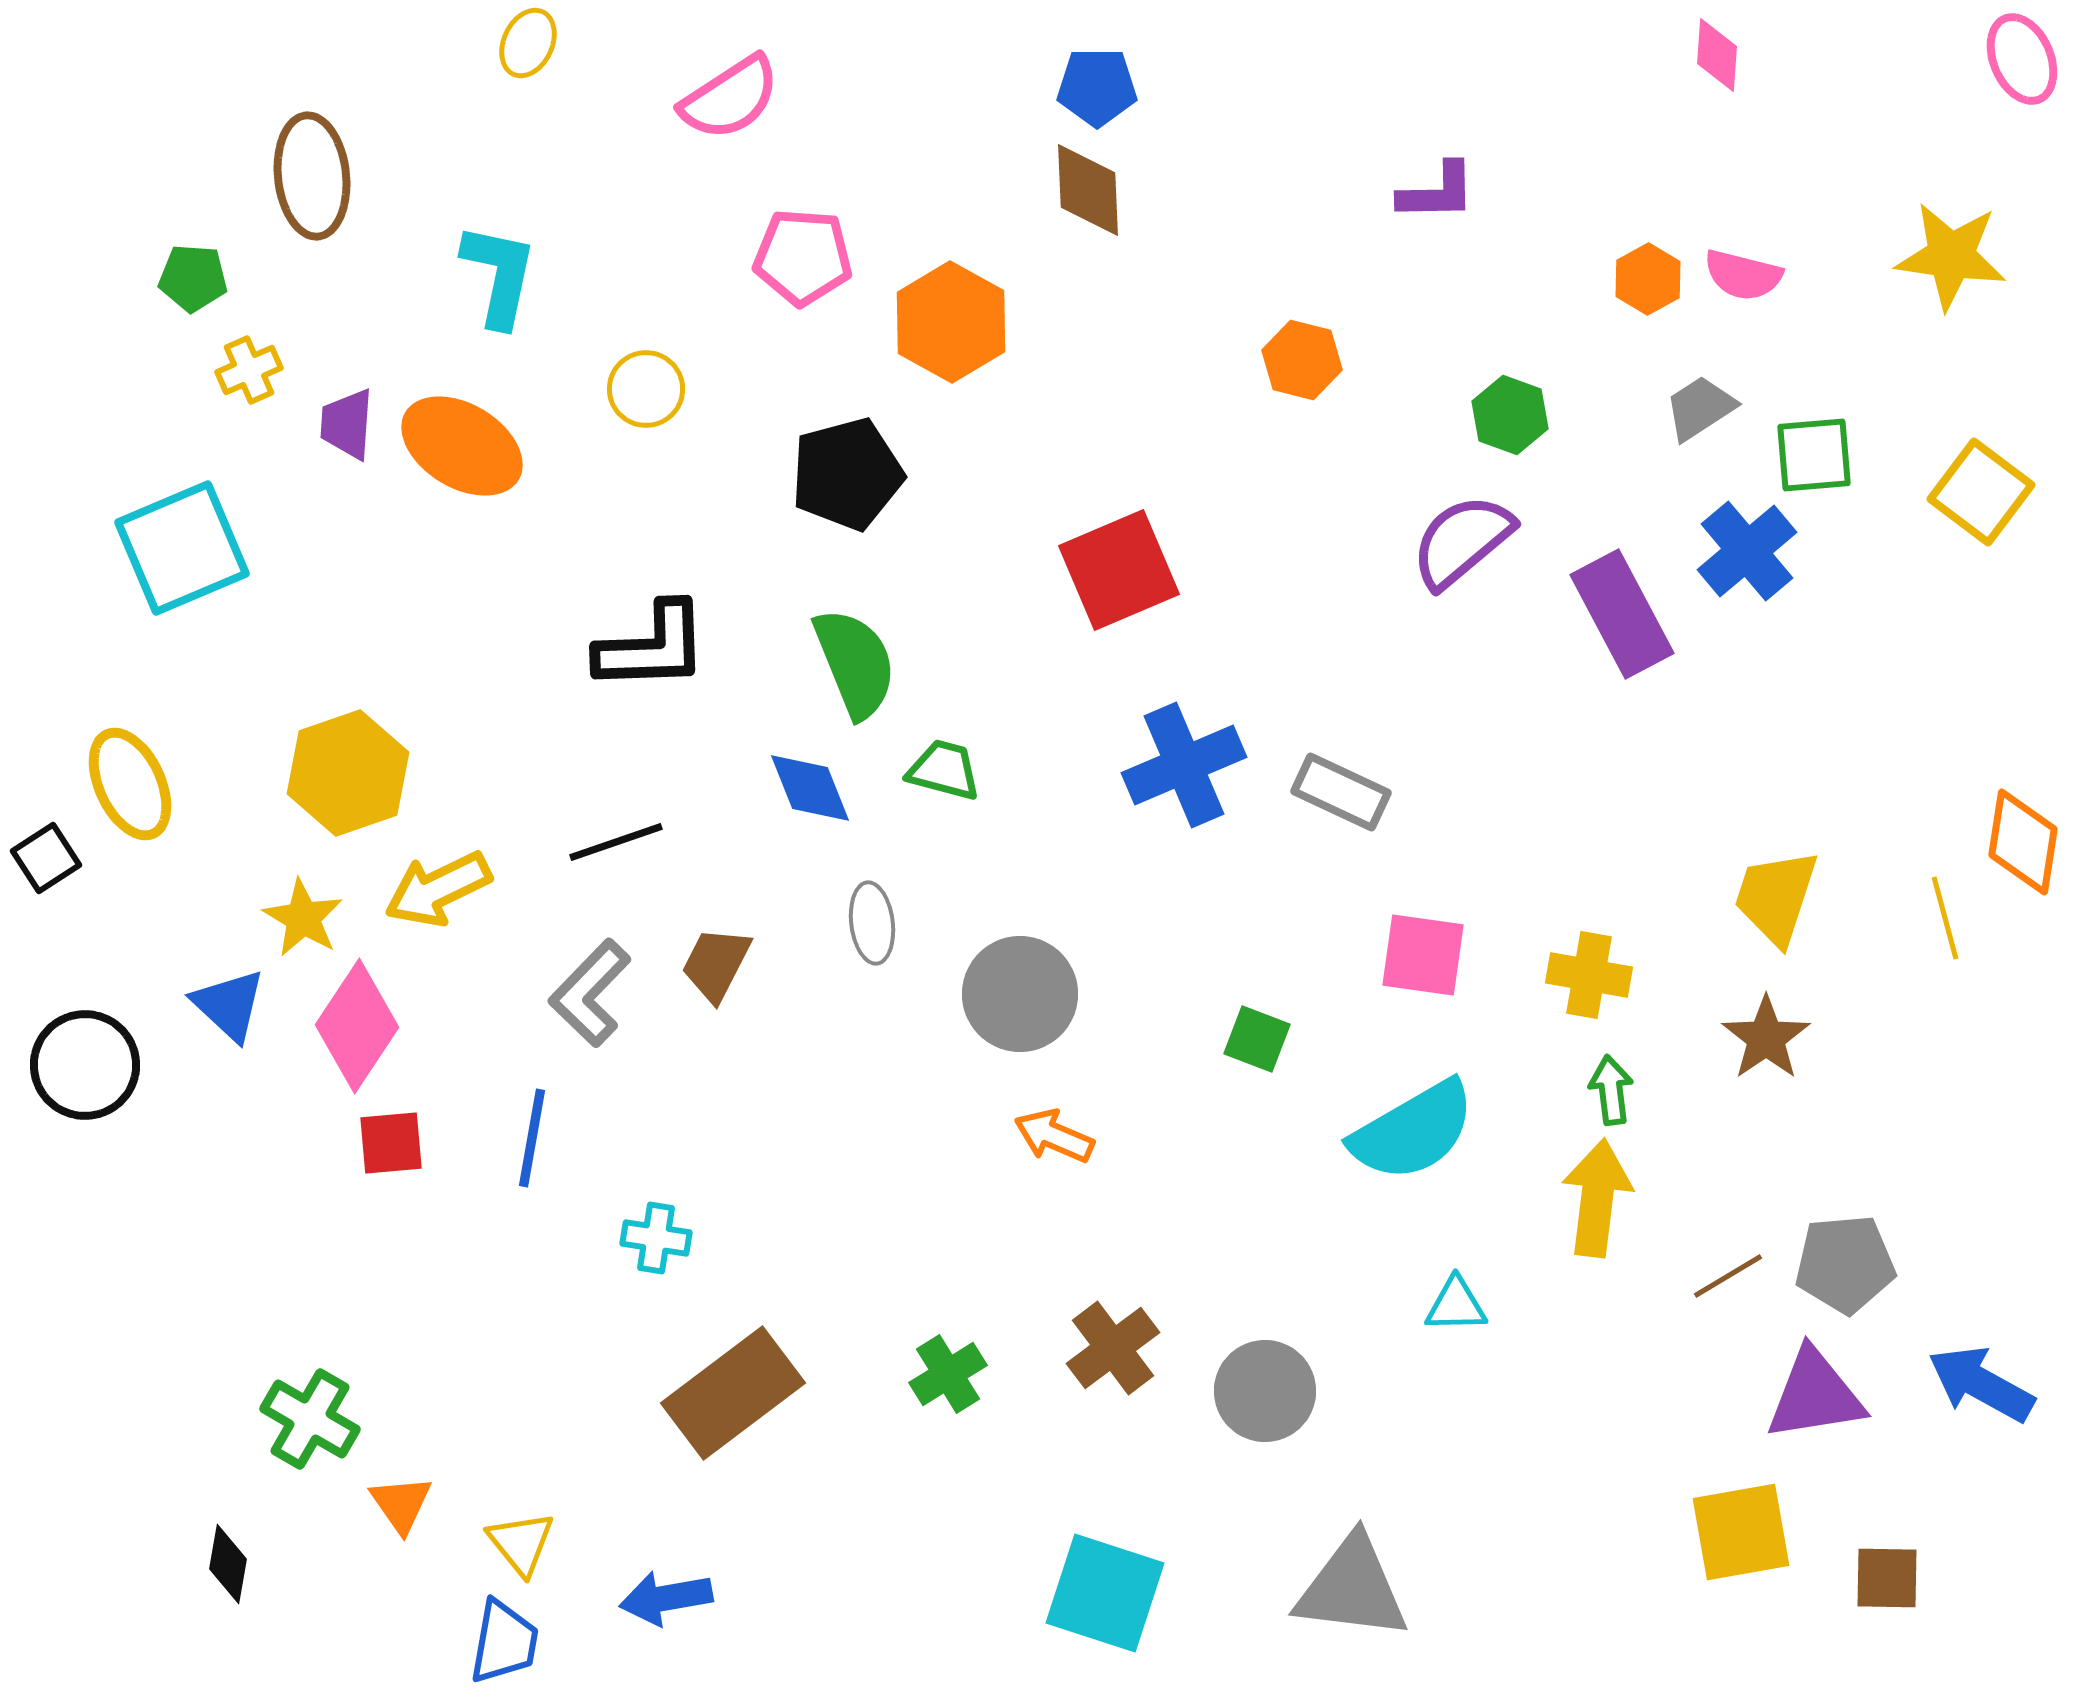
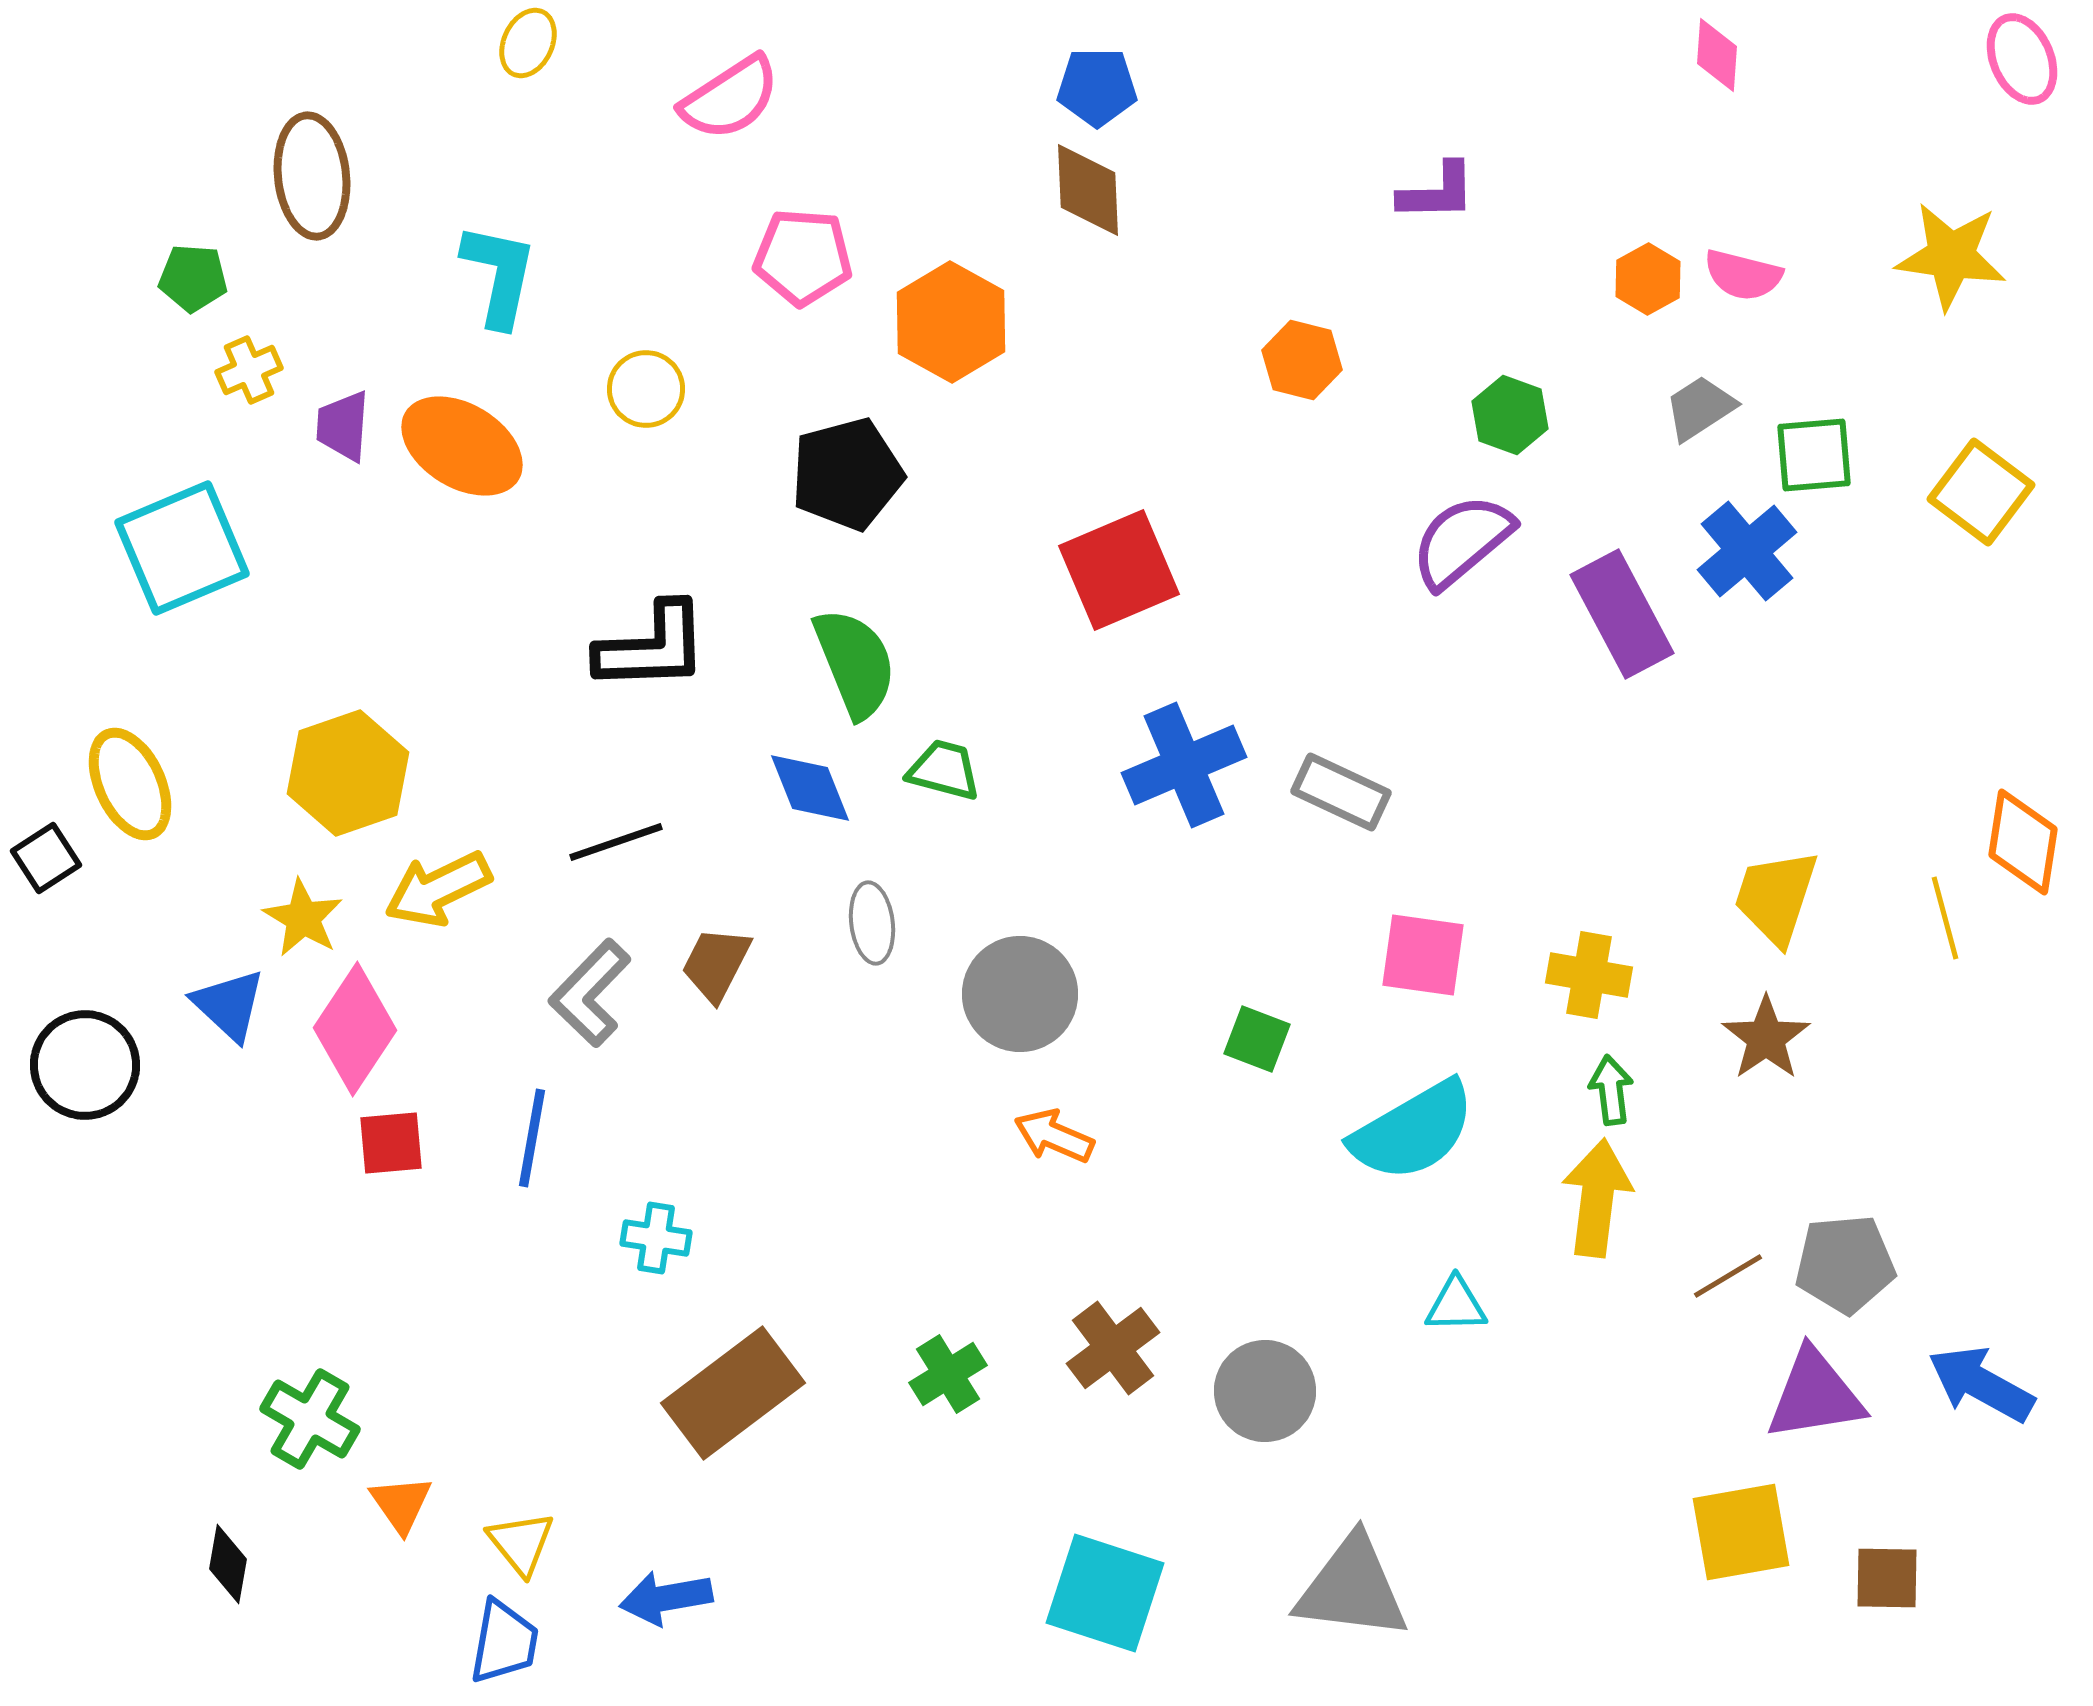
purple trapezoid at (347, 424): moved 4 px left, 2 px down
pink diamond at (357, 1026): moved 2 px left, 3 px down
